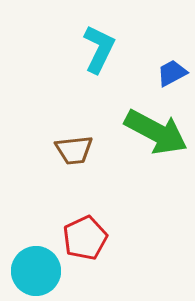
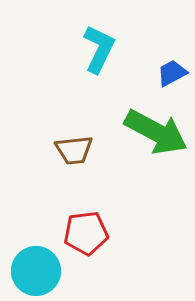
red pentagon: moved 1 px right, 5 px up; rotated 18 degrees clockwise
